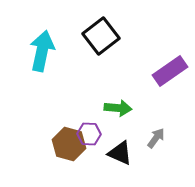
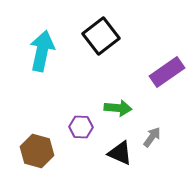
purple rectangle: moved 3 px left, 1 px down
purple hexagon: moved 8 px left, 7 px up
gray arrow: moved 4 px left, 1 px up
brown hexagon: moved 32 px left, 7 px down
